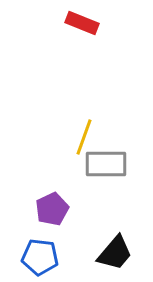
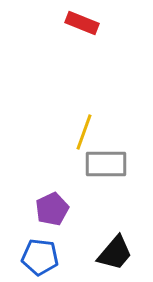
yellow line: moved 5 px up
